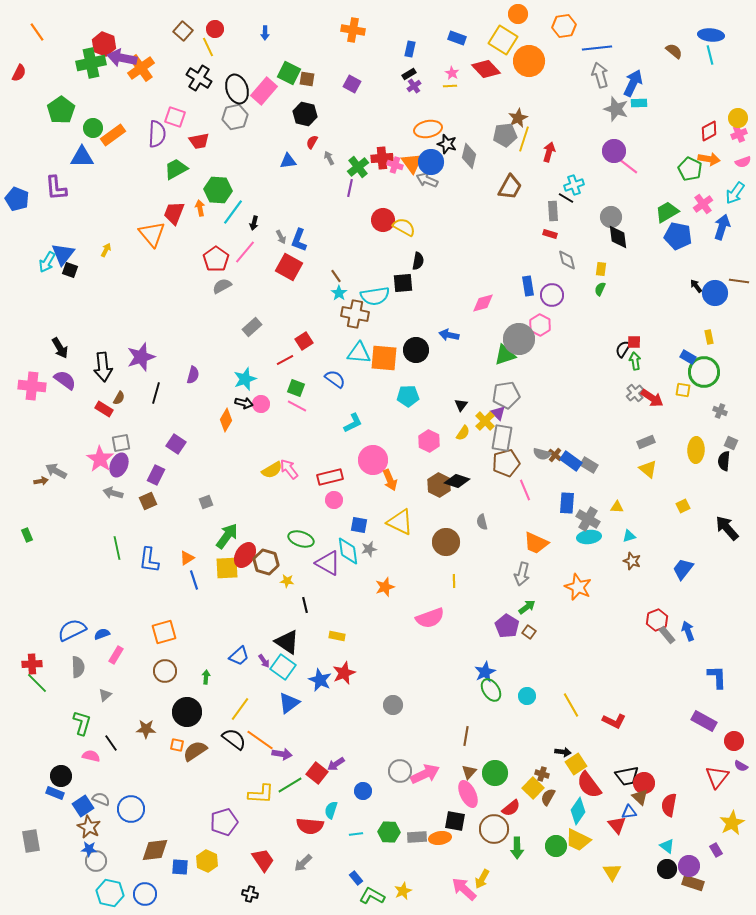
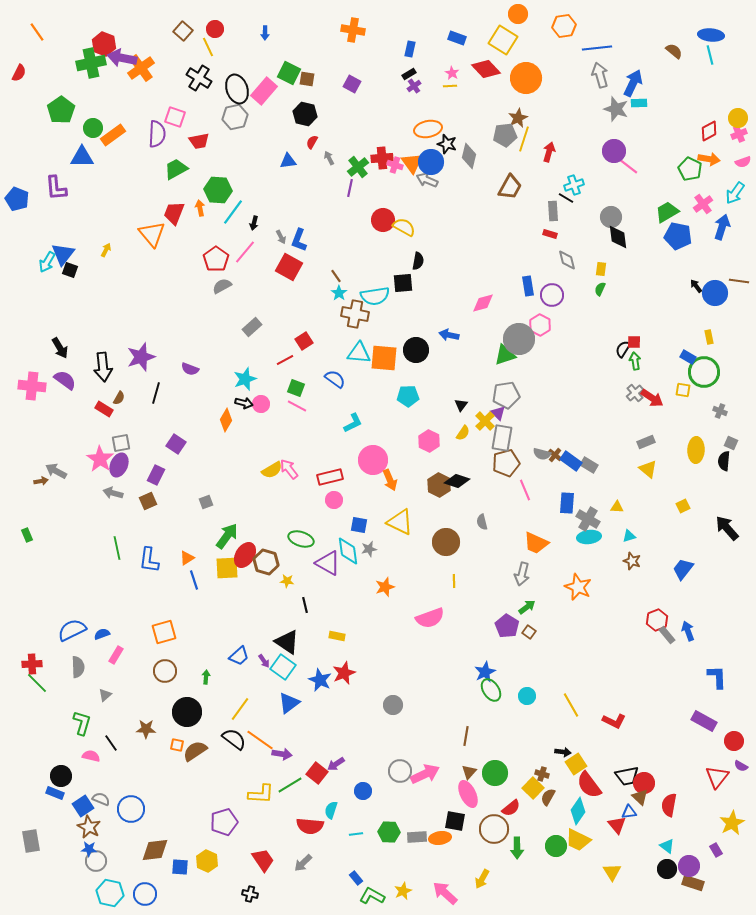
orange circle at (529, 61): moved 3 px left, 17 px down
purple semicircle at (193, 375): moved 3 px left, 6 px up; rotated 96 degrees clockwise
pink arrow at (464, 889): moved 19 px left, 4 px down
